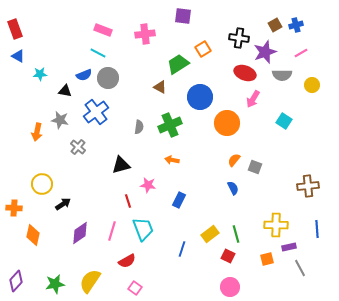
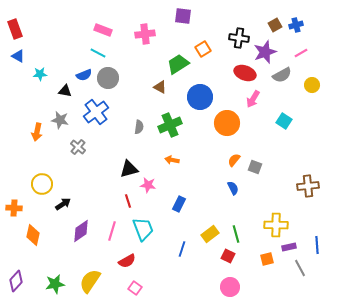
gray semicircle at (282, 75): rotated 30 degrees counterclockwise
black triangle at (121, 165): moved 8 px right, 4 px down
blue rectangle at (179, 200): moved 4 px down
blue line at (317, 229): moved 16 px down
purple diamond at (80, 233): moved 1 px right, 2 px up
